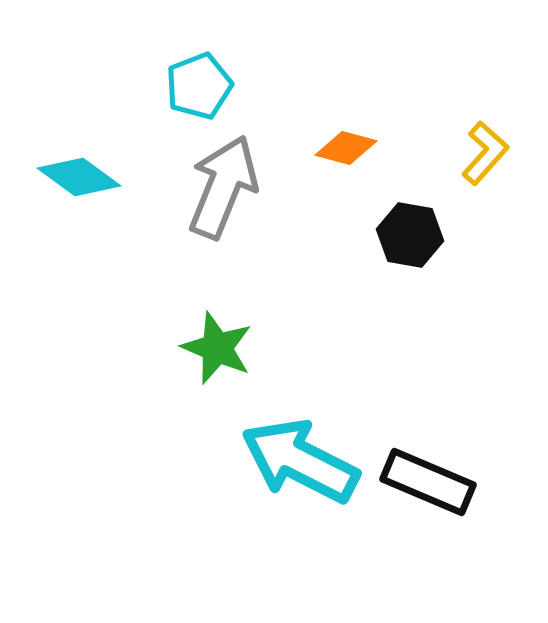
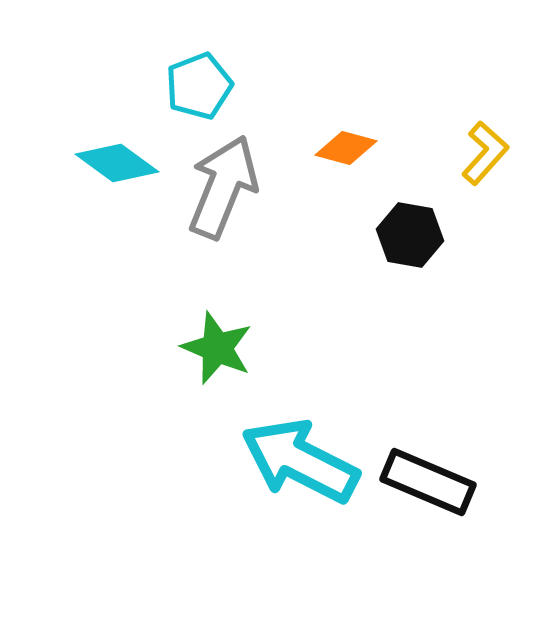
cyan diamond: moved 38 px right, 14 px up
